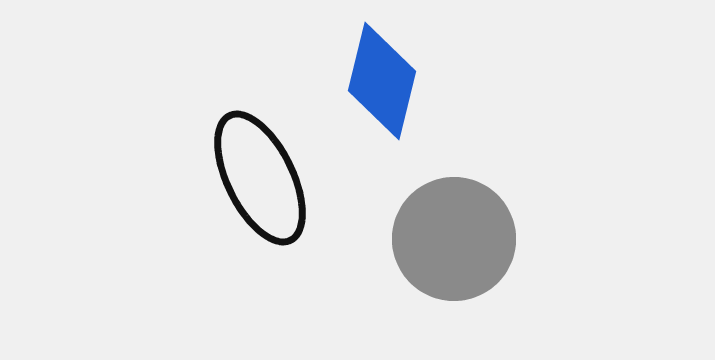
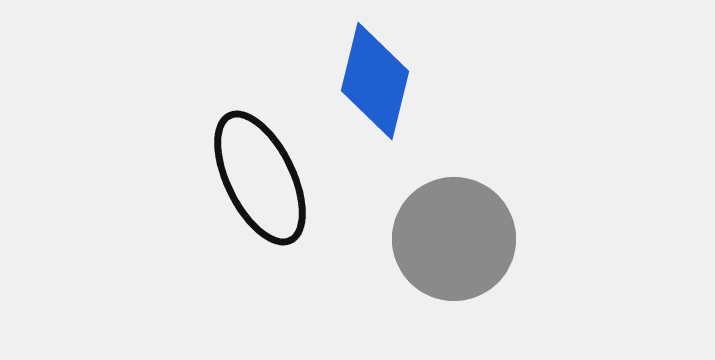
blue diamond: moved 7 px left
